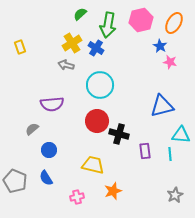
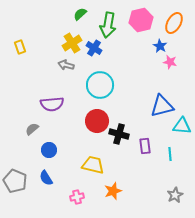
blue cross: moved 2 px left
cyan triangle: moved 1 px right, 9 px up
purple rectangle: moved 5 px up
